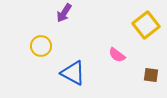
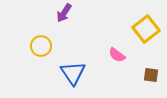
yellow square: moved 4 px down
blue triangle: rotated 28 degrees clockwise
